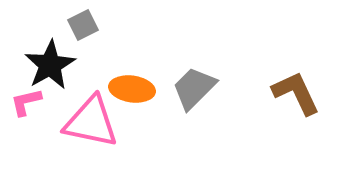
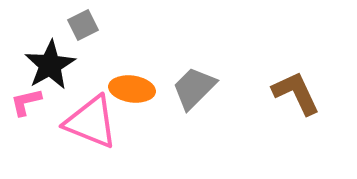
pink triangle: rotated 10 degrees clockwise
